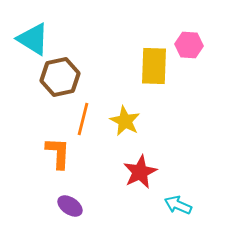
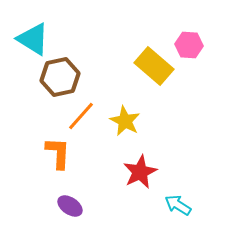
yellow rectangle: rotated 51 degrees counterclockwise
orange line: moved 2 px left, 3 px up; rotated 28 degrees clockwise
cyan arrow: rotated 8 degrees clockwise
